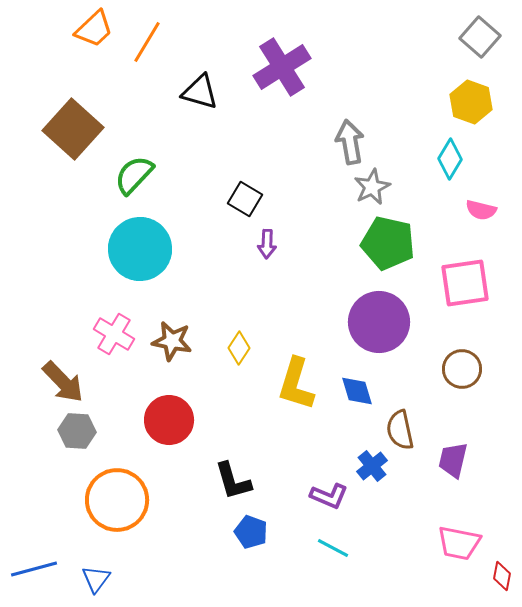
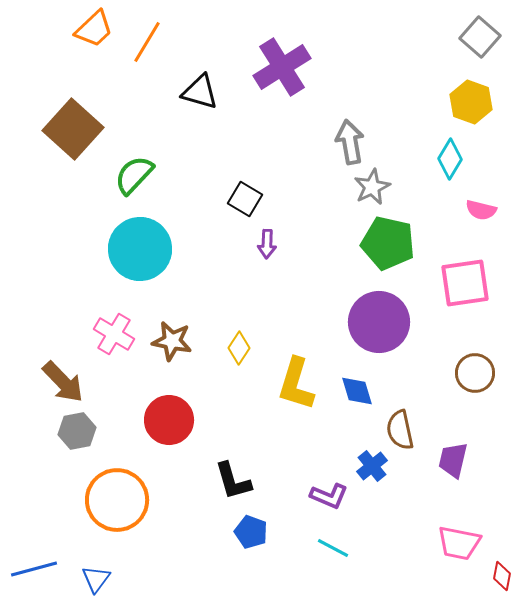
brown circle: moved 13 px right, 4 px down
gray hexagon: rotated 15 degrees counterclockwise
